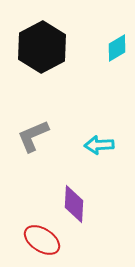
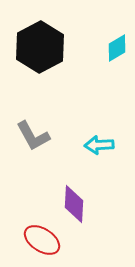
black hexagon: moved 2 px left
gray L-shape: rotated 96 degrees counterclockwise
